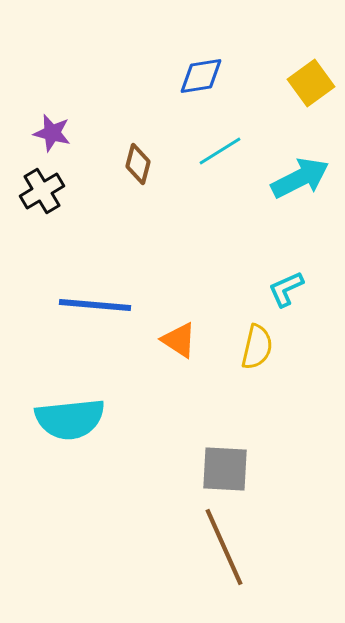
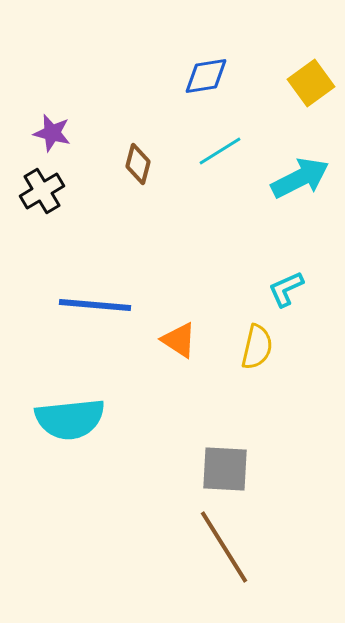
blue diamond: moved 5 px right
brown line: rotated 8 degrees counterclockwise
